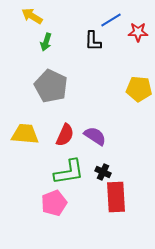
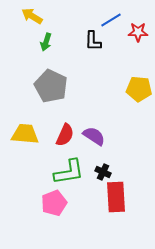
purple semicircle: moved 1 px left
